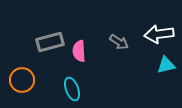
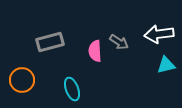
pink semicircle: moved 16 px right
